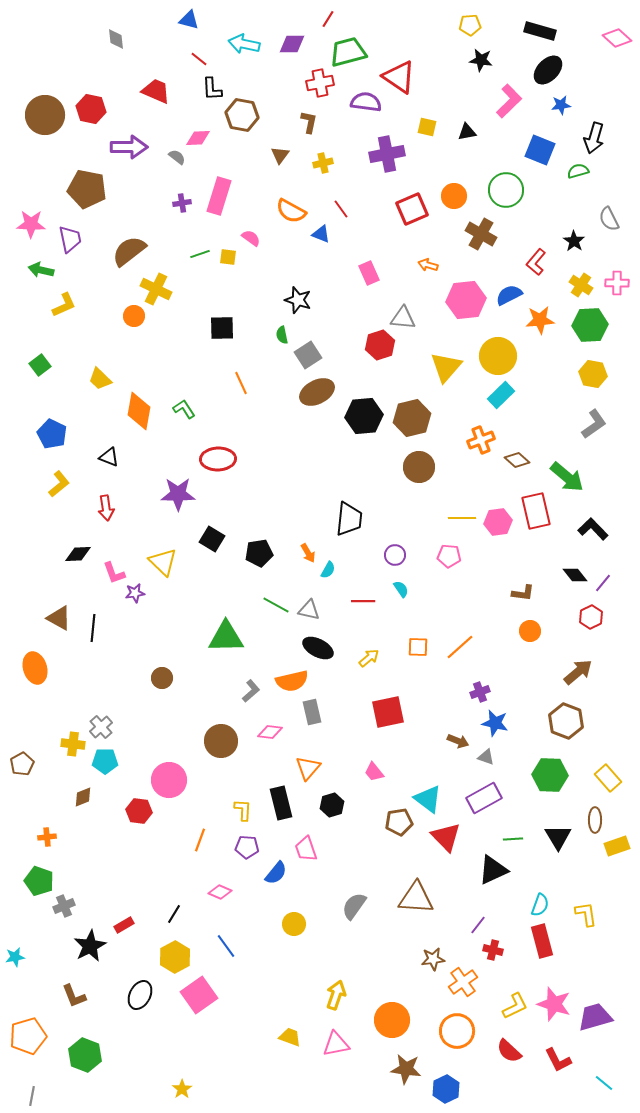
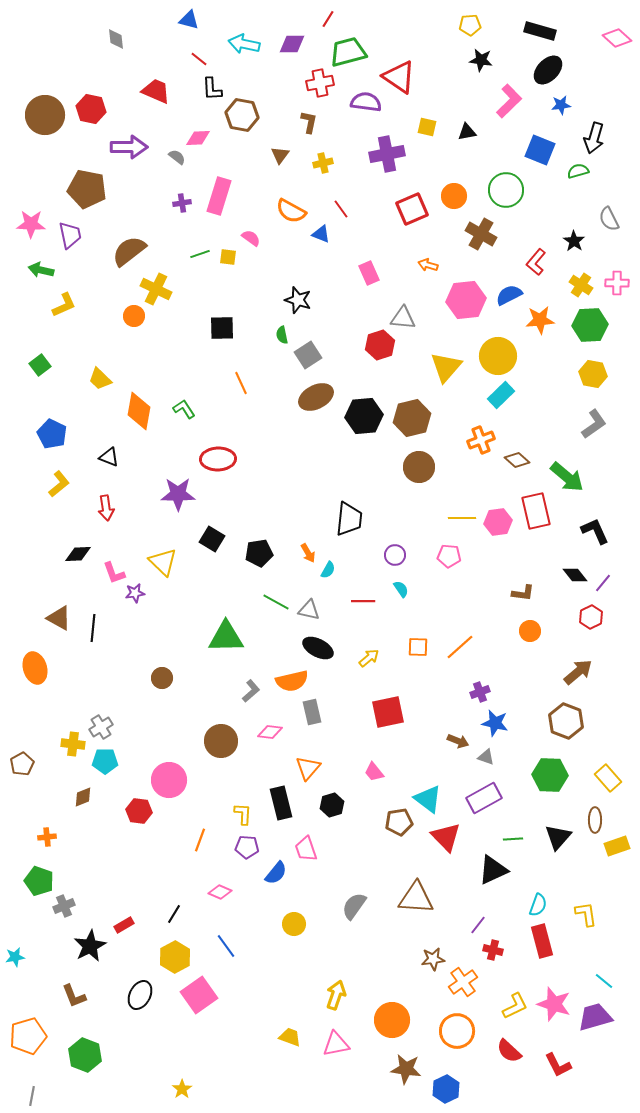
purple trapezoid at (70, 239): moved 4 px up
brown ellipse at (317, 392): moved 1 px left, 5 px down
black L-shape at (593, 529): moved 2 px right, 2 px down; rotated 20 degrees clockwise
green line at (276, 605): moved 3 px up
gray cross at (101, 727): rotated 10 degrees clockwise
yellow L-shape at (243, 810): moved 4 px down
black triangle at (558, 837): rotated 12 degrees clockwise
cyan semicircle at (540, 905): moved 2 px left
red L-shape at (558, 1060): moved 5 px down
cyan line at (604, 1083): moved 102 px up
